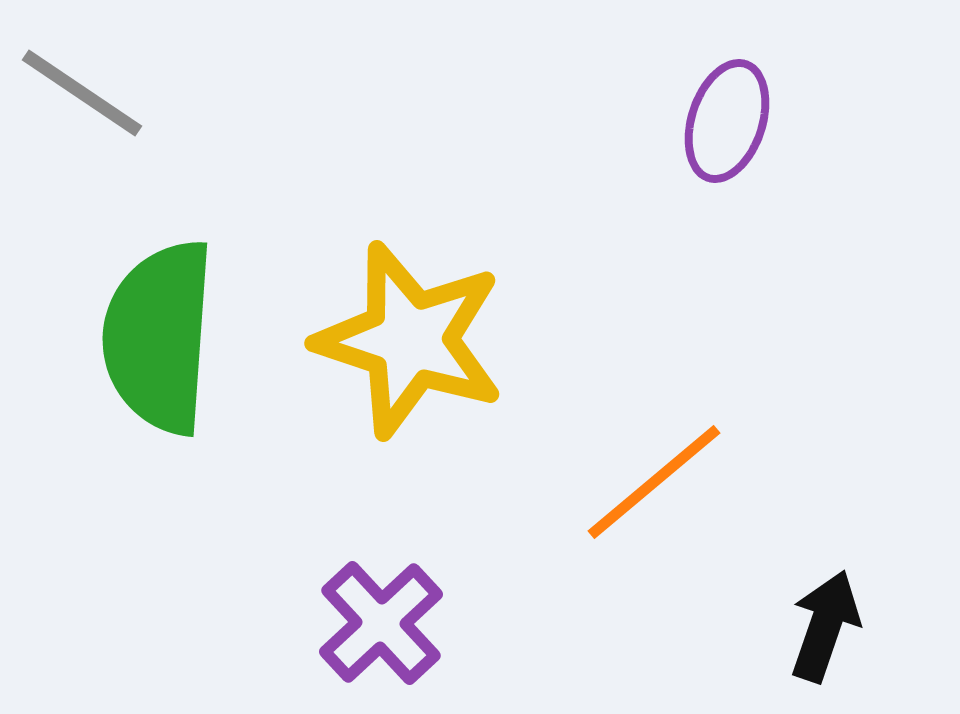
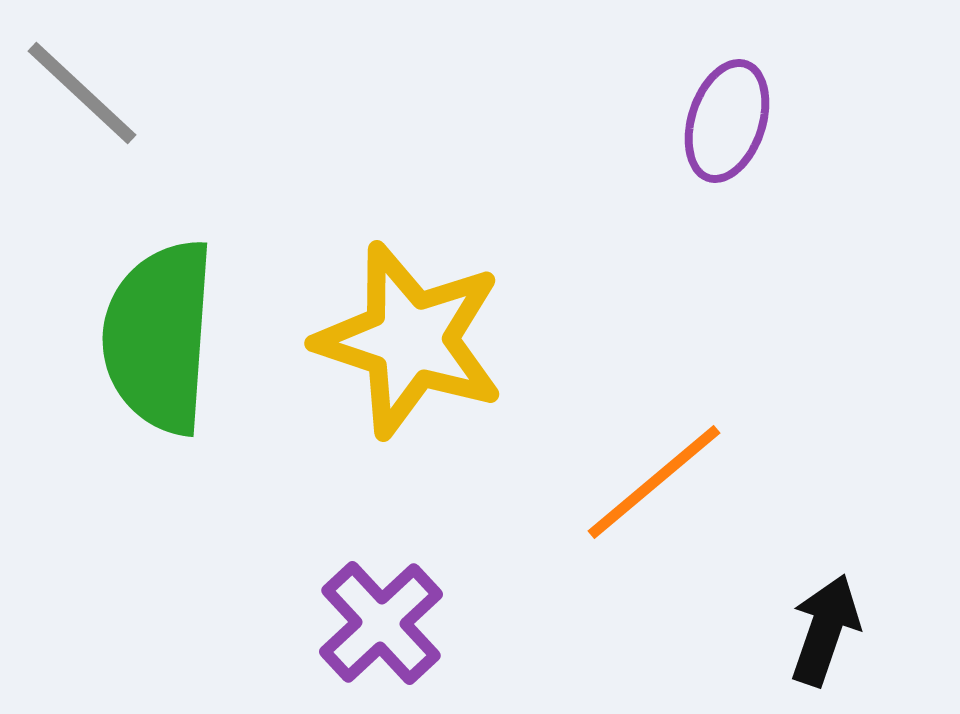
gray line: rotated 9 degrees clockwise
black arrow: moved 4 px down
